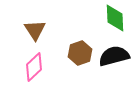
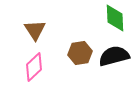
brown hexagon: rotated 10 degrees clockwise
